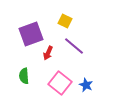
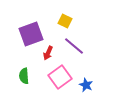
pink square: moved 6 px up; rotated 15 degrees clockwise
